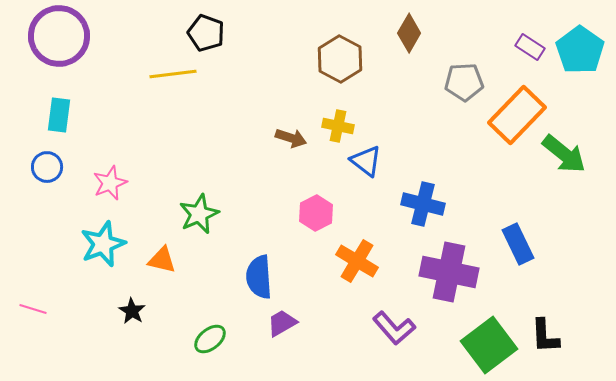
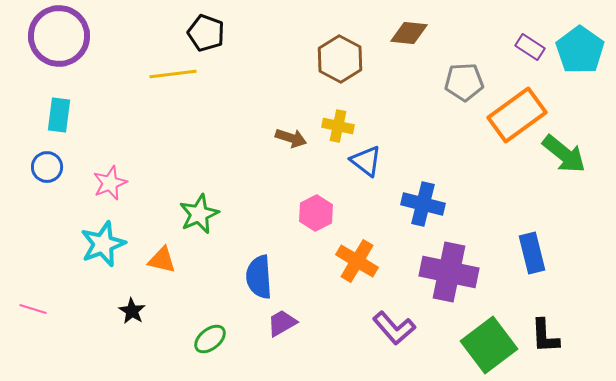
brown diamond: rotated 66 degrees clockwise
orange rectangle: rotated 10 degrees clockwise
blue rectangle: moved 14 px right, 9 px down; rotated 12 degrees clockwise
